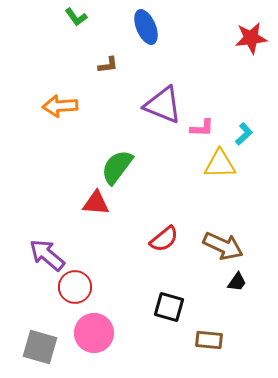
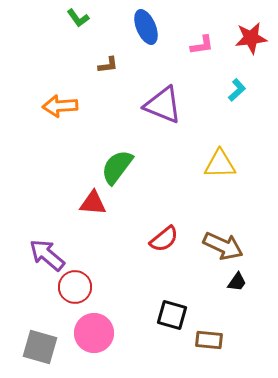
green L-shape: moved 2 px right, 1 px down
pink L-shape: moved 83 px up; rotated 10 degrees counterclockwise
cyan L-shape: moved 7 px left, 44 px up
red triangle: moved 3 px left
black square: moved 3 px right, 8 px down
